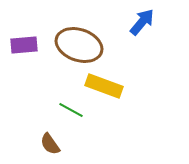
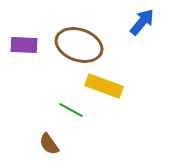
purple rectangle: rotated 8 degrees clockwise
brown semicircle: moved 1 px left
